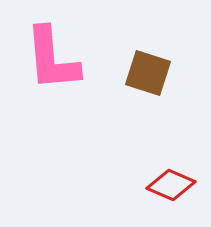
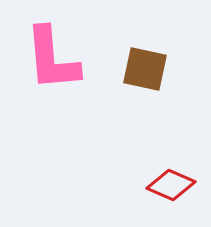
brown square: moved 3 px left, 4 px up; rotated 6 degrees counterclockwise
